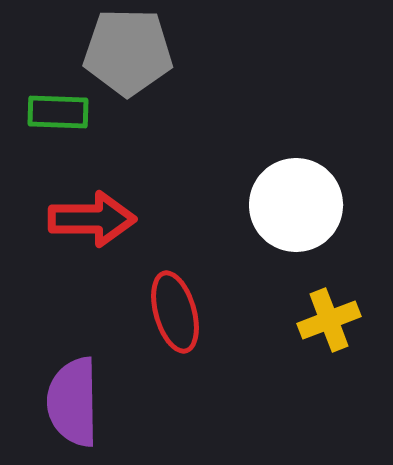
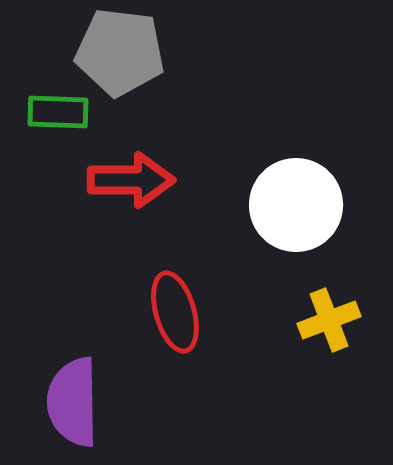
gray pentagon: moved 8 px left; rotated 6 degrees clockwise
red arrow: moved 39 px right, 39 px up
